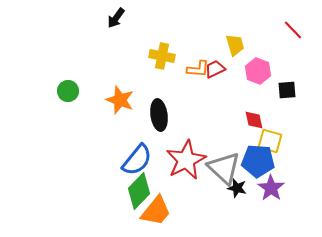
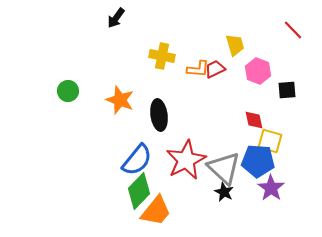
black star: moved 13 px left, 4 px down; rotated 12 degrees clockwise
